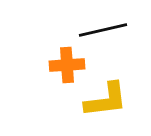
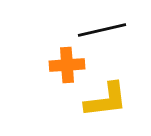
black line: moved 1 px left
